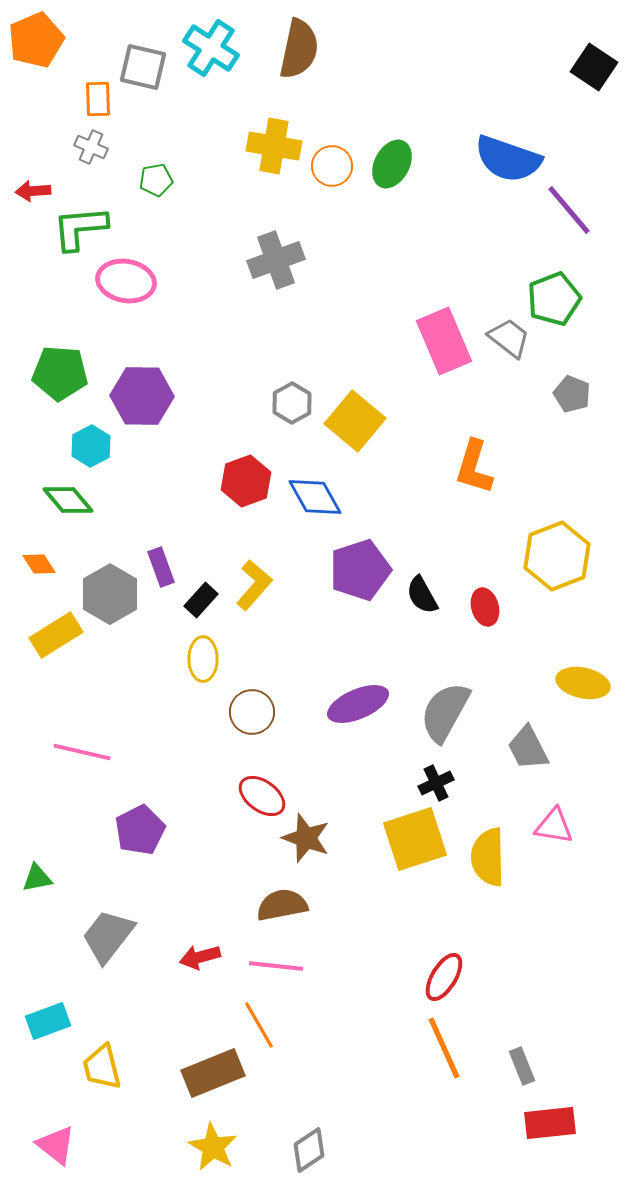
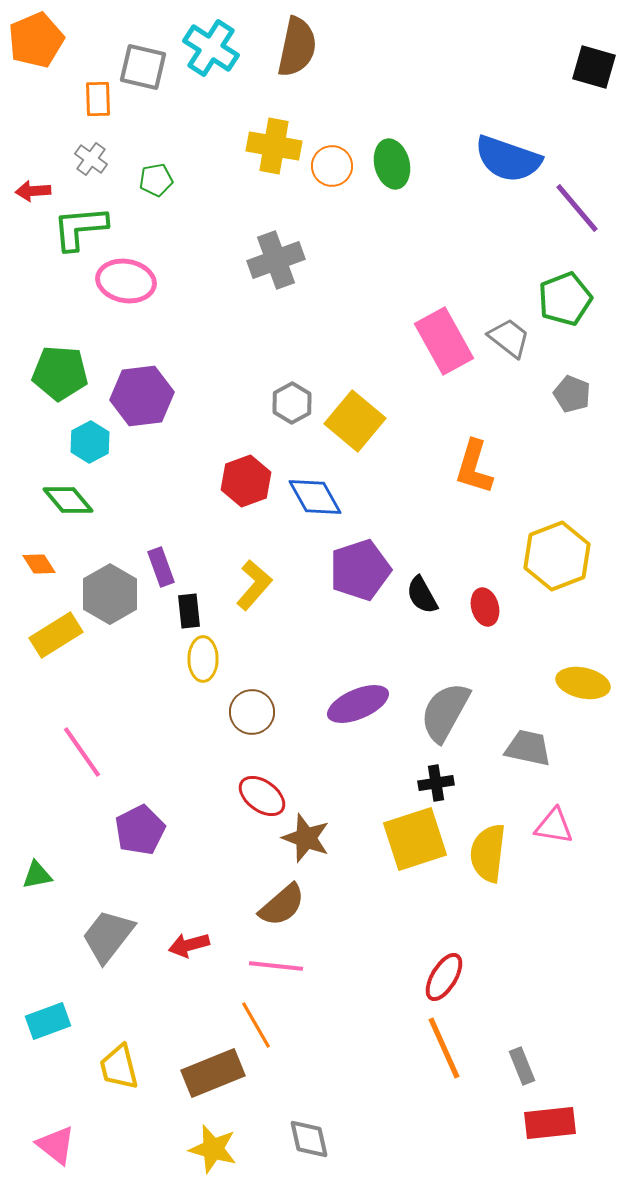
brown semicircle at (299, 49): moved 2 px left, 2 px up
black square at (594, 67): rotated 18 degrees counterclockwise
gray cross at (91, 147): moved 12 px down; rotated 12 degrees clockwise
green ellipse at (392, 164): rotated 42 degrees counterclockwise
purple line at (569, 210): moved 8 px right, 2 px up
green pentagon at (554, 299): moved 11 px right
pink rectangle at (444, 341): rotated 6 degrees counterclockwise
purple hexagon at (142, 396): rotated 8 degrees counterclockwise
cyan hexagon at (91, 446): moved 1 px left, 4 px up
black rectangle at (201, 600): moved 12 px left, 11 px down; rotated 48 degrees counterclockwise
gray trapezoid at (528, 748): rotated 129 degrees clockwise
pink line at (82, 752): rotated 42 degrees clockwise
black cross at (436, 783): rotated 16 degrees clockwise
yellow semicircle at (488, 857): moved 4 px up; rotated 8 degrees clockwise
green triangle at (37, 878): moved 3 px up
brown semicircle at (282, 905): rotated 150 degrees clockwise
red arrow at (200, 957): moved 11 px left, 12 px up
orange line at (259, 1025): moved 3 px left
yellow trapezoid at (102, 1067): moved 17 px right
yellow star at (213, 1147): moved 2 px down; rotated 15 degrees counterclockwise
gray diamond at (309, 1150): moved 11 px up; rotated 69 degrees counterclockwise
